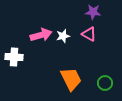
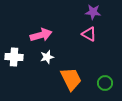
white star: moved 16 px left, 21 px down
